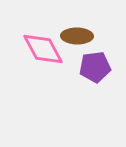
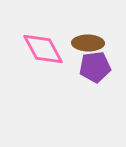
brown ellipse: moved 11 px right, 7 px down
